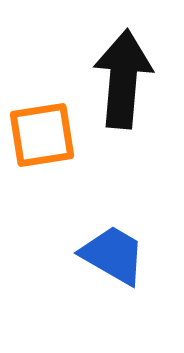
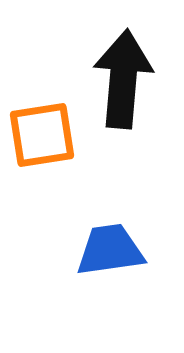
blue trapezoid: moved 3 px left, 5 px up; rotated 38 degrees counterclockwise
